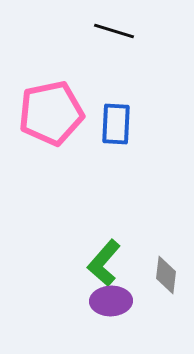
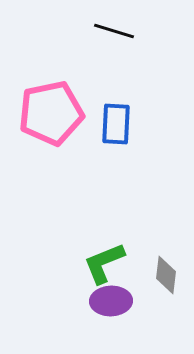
green L-shape: rotated 27 degrees clockwise
